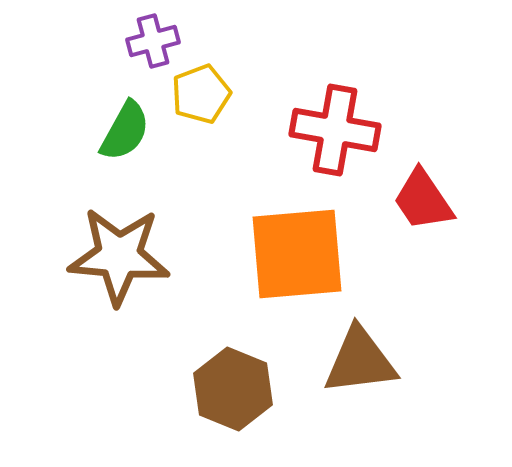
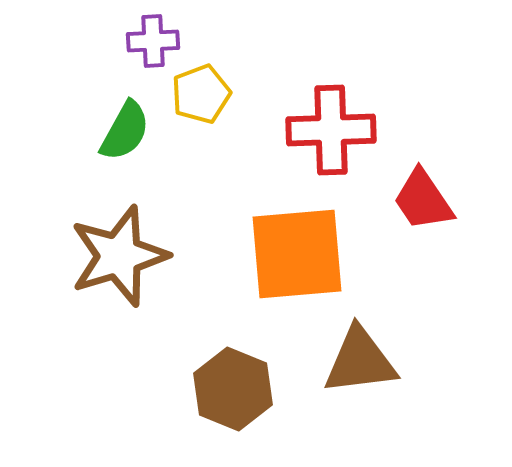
purple cross: rotated 12 degrees clockwise
red cross: moved 4 px left; rotated 12 degrees counterclockwise
brown star: rotated 22 degrees counterclockwise
